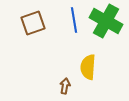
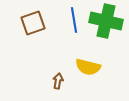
green cross: rotated 16 degrees counterclockwise
yellow semicircle: rotated 80 degrees counterclockwise
brown arrow: moved 7 px left, 5 px up
